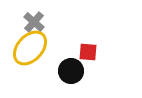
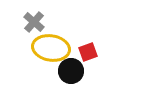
yellow ellipse: moved 21 px right; rotated 57 degrees clockwise
red square: rotated 24 degrees counterclockwise
